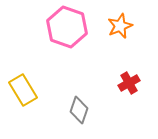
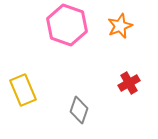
pink hexagon: moved 2 px up
yellow rectangle: rotated 8 degrees clockwise
